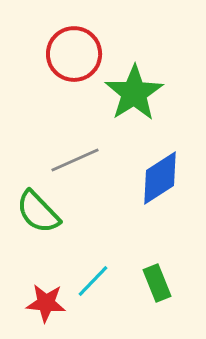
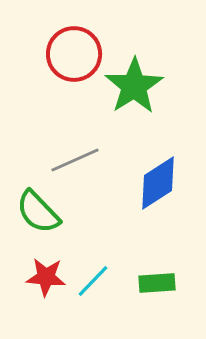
green star: moved 7 px up
blue diamond: moved 2 px left, 5 px down
green rectangle: rotated 72 degrees counterclockwise
red star: moved 26 px up
